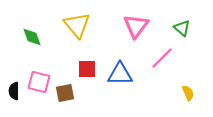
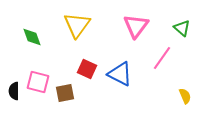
yellow triangle: rotated 16 degrees clockwise
pink line: rotated 10 degrees counterclockwise
red square: rotated 24 degrees clockwise
blue triangle: rotated 28 degrees clockwise
pink square: moved 1 px left
yellow semicircle: moved 3 px left, 3 px down
